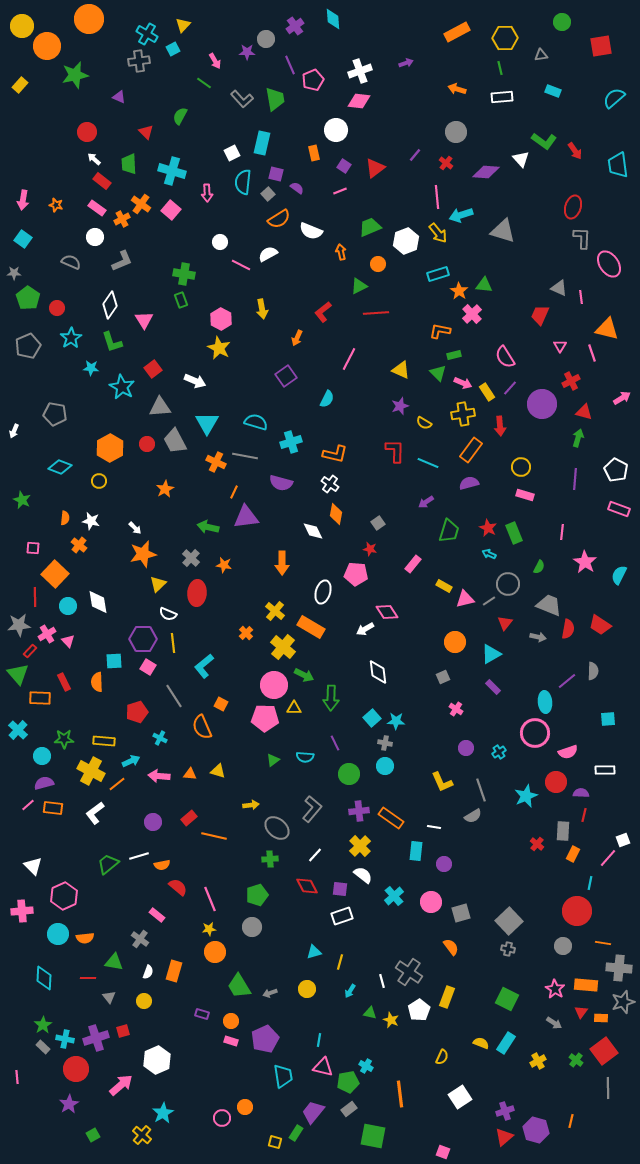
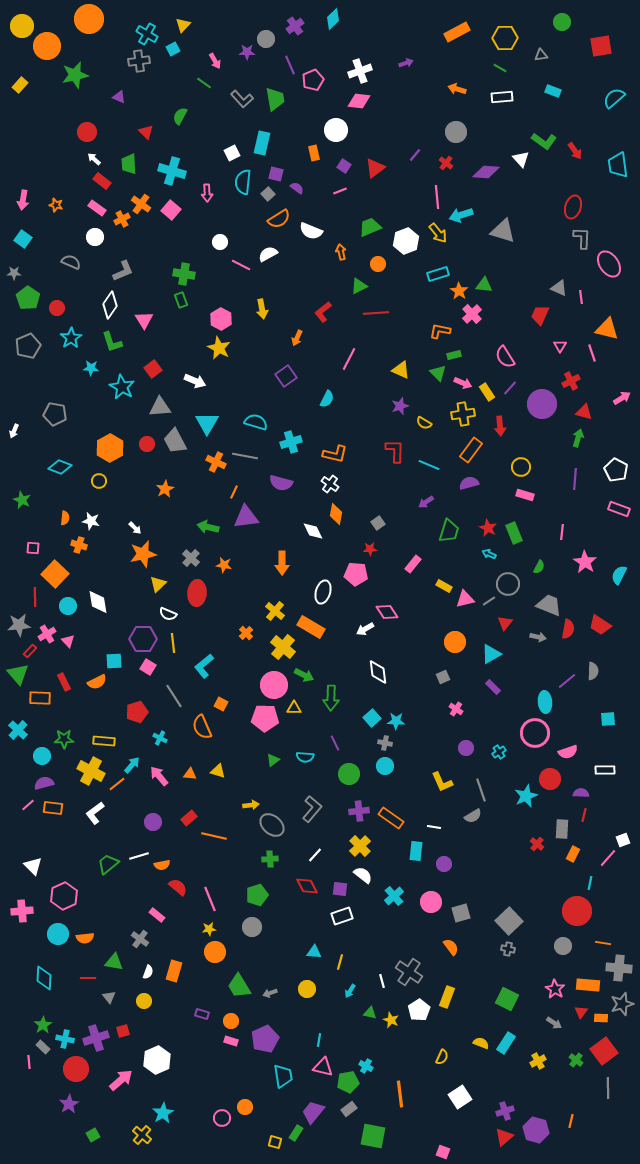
cyan diamond at (333, 19): rotated 50 degrees clockwise
green line at (500, 68): rotated 48 degrees counterclockwise
gray L-shape at (122, 261): moved 1 px right, 10 px down
cyan line at (428, 463): moved 1 px right, 2 px down
orange cross at (79, 545): rotated 21 degrees counterclockwise
red star at (370, 549): rotated 16 degrees counterclockwise
orange semicircle at (97, 682): rotated 114 degrees counterclockwise
cyan arrow at (131, 761): moved 1 px right, 4 px down; rotated 24 degrees counterclockwise
pink arrow at (159, 776): rotated 45 degrees clockwise
red circle at (556, 782): moved 6 px left, 3 px up
gray ellipse at (277, 828): moved 5 px left, 3 px up
gray rectangle at (563, 831): moved 1 px left, 2 px up
cyan triangle at (314, 952): rotated 21 degrees clockwise
orange rectangle at (586, 985): moved 2 px right
gray star at (623, 1002): moved 1 px left, 2 px down
pink line at (17, 1077): moved 12 px right, 15 px up
pink arrow at (121, 1085): moved 5 px up
